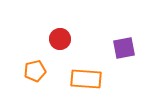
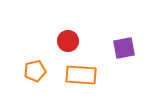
red circle: moved 8 px right, 2 px down
orange rectangle: moved 5 px left, 4 px up
